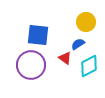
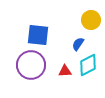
yellow circle: moved 5 px right, 2 px up
blue semicircle: rotated 24 degrees counterclockwise
red triangle: moved 13 px down; rotated 40 degrees counterclockwise
cyan diamond: moved 1 px left, 1 px up
